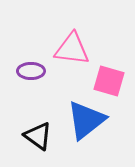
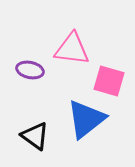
purple ellipse: moved 1 px left, 1 px up; rotated 12 degrees clockwise
blue triangle: moved 1 px up
black triangle: moved 3 px left
